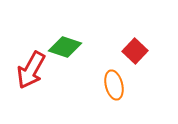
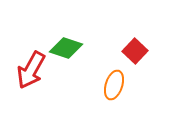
green diamond: moved 1 px right, 1 px down
orange ellipse: rotated 32 degrees clockwise
